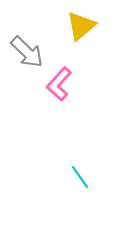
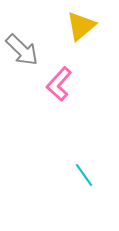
gray arrow: moved 5 px left, 2 px up
cyan line: moved 4 px right, 2 px up
